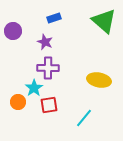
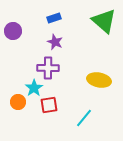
purple star: moved 10 px right
